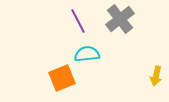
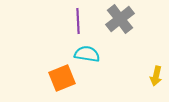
purple line: rotated 25 degrees clockwise
cyan semicircle: rotated 15 degrees clockwise
